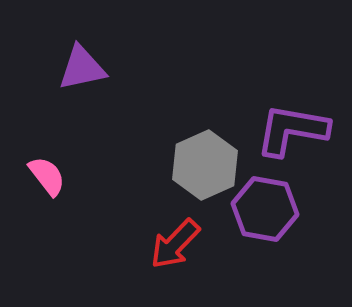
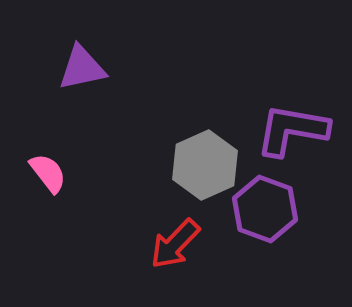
pink semicircle: moved 1 px right, 3 px up
purple hexagon: rotated 10 degrees clockwise
